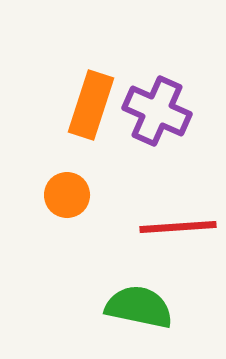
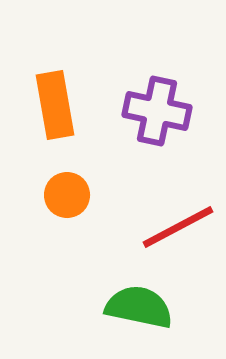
orange rectangle: moved 36 px left; rotated 28 degrees counterclockwise
purple cross: rotated 12 degrees counterclockwise
red line: rotated 24 degrees counterclockwise
